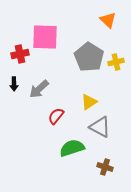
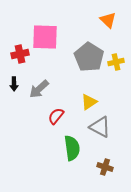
green semicircle: rotated 100 degrees clockwise
